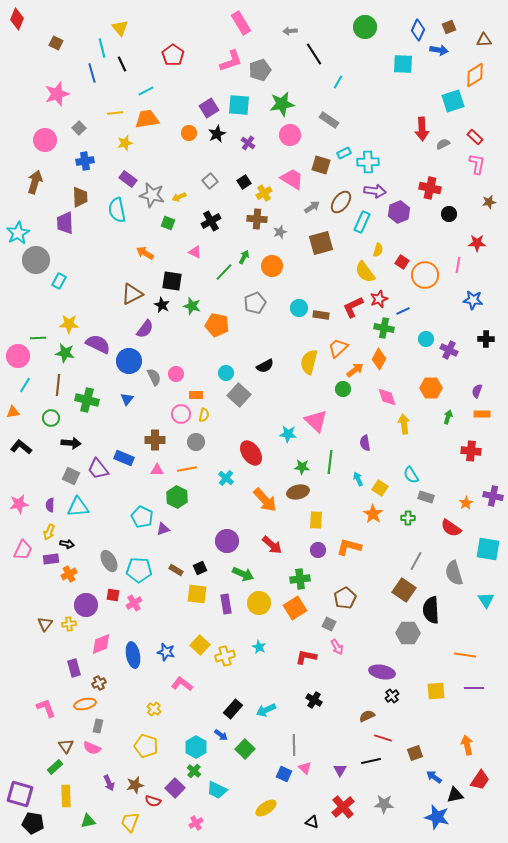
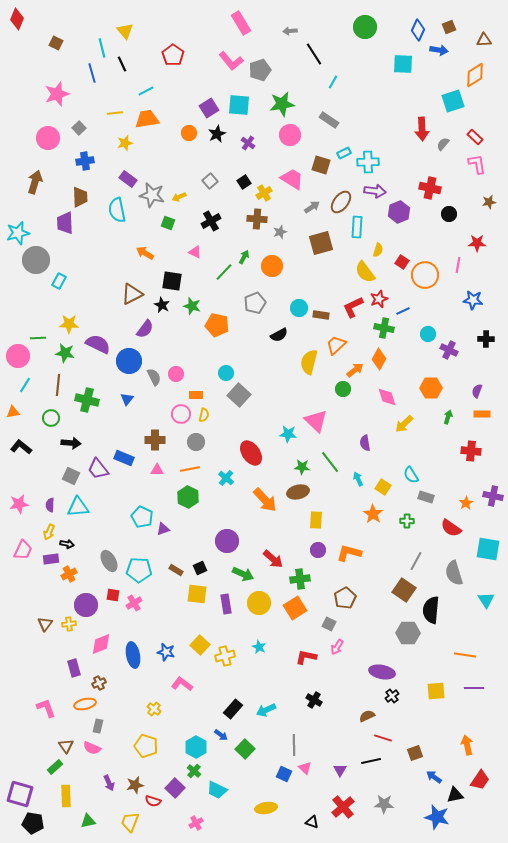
yellow triangle at (120, 28): moved 5 px right, 3 px down
pink L-shape at (231, 61): rotated 70 degrees clockwise
cyan line at (338, 82): moved 5 px left
pink circle at (45, 140): moved 3 px right, 2 px up
gray semicircle at (443, 144): rotated 24 degrees counterclockwise
pink L-shape at (477, 164): rotated 20 degrees counterclockwise
cyan rectangle at (362, 222): moved 5 px left, 5 px down; rotated 20 degrees counterclockwise
cyan star at (18, 233): rotated 15 degrees clockwise
cyan circle at (426, 339): moved 2 px right, 5 px up
orange trapezoid at (338, 348): moved 2 px left, 3 px up
black semicircle at (265, 366): moved 14 px right, 31 px up
yellow arrow at (404, 424): rotated 126 degrees counterclockwise
green line at (330, 462): rotated 45 degrees counterclockwise
orange line at (187, 469): moved 3 px right
yellow square at (380, 488): moved 3 px right, 1 px up
green hexagon at (177, 497): moved 11 px right
green cross at (408, 518): moved 1 px left, 3 px down
red arrow at (272, 545): moved 1 px right, 14 px down
orange L-shape at (349, 547): moved 6 px down
black semicircle at (431, 610): rotated 8 degrees clockwise
pink arrow at (337, 647): rotated 63 degrees clockwise
yellow ellipse at (266, 808): rotated 25 degrees clockwise
